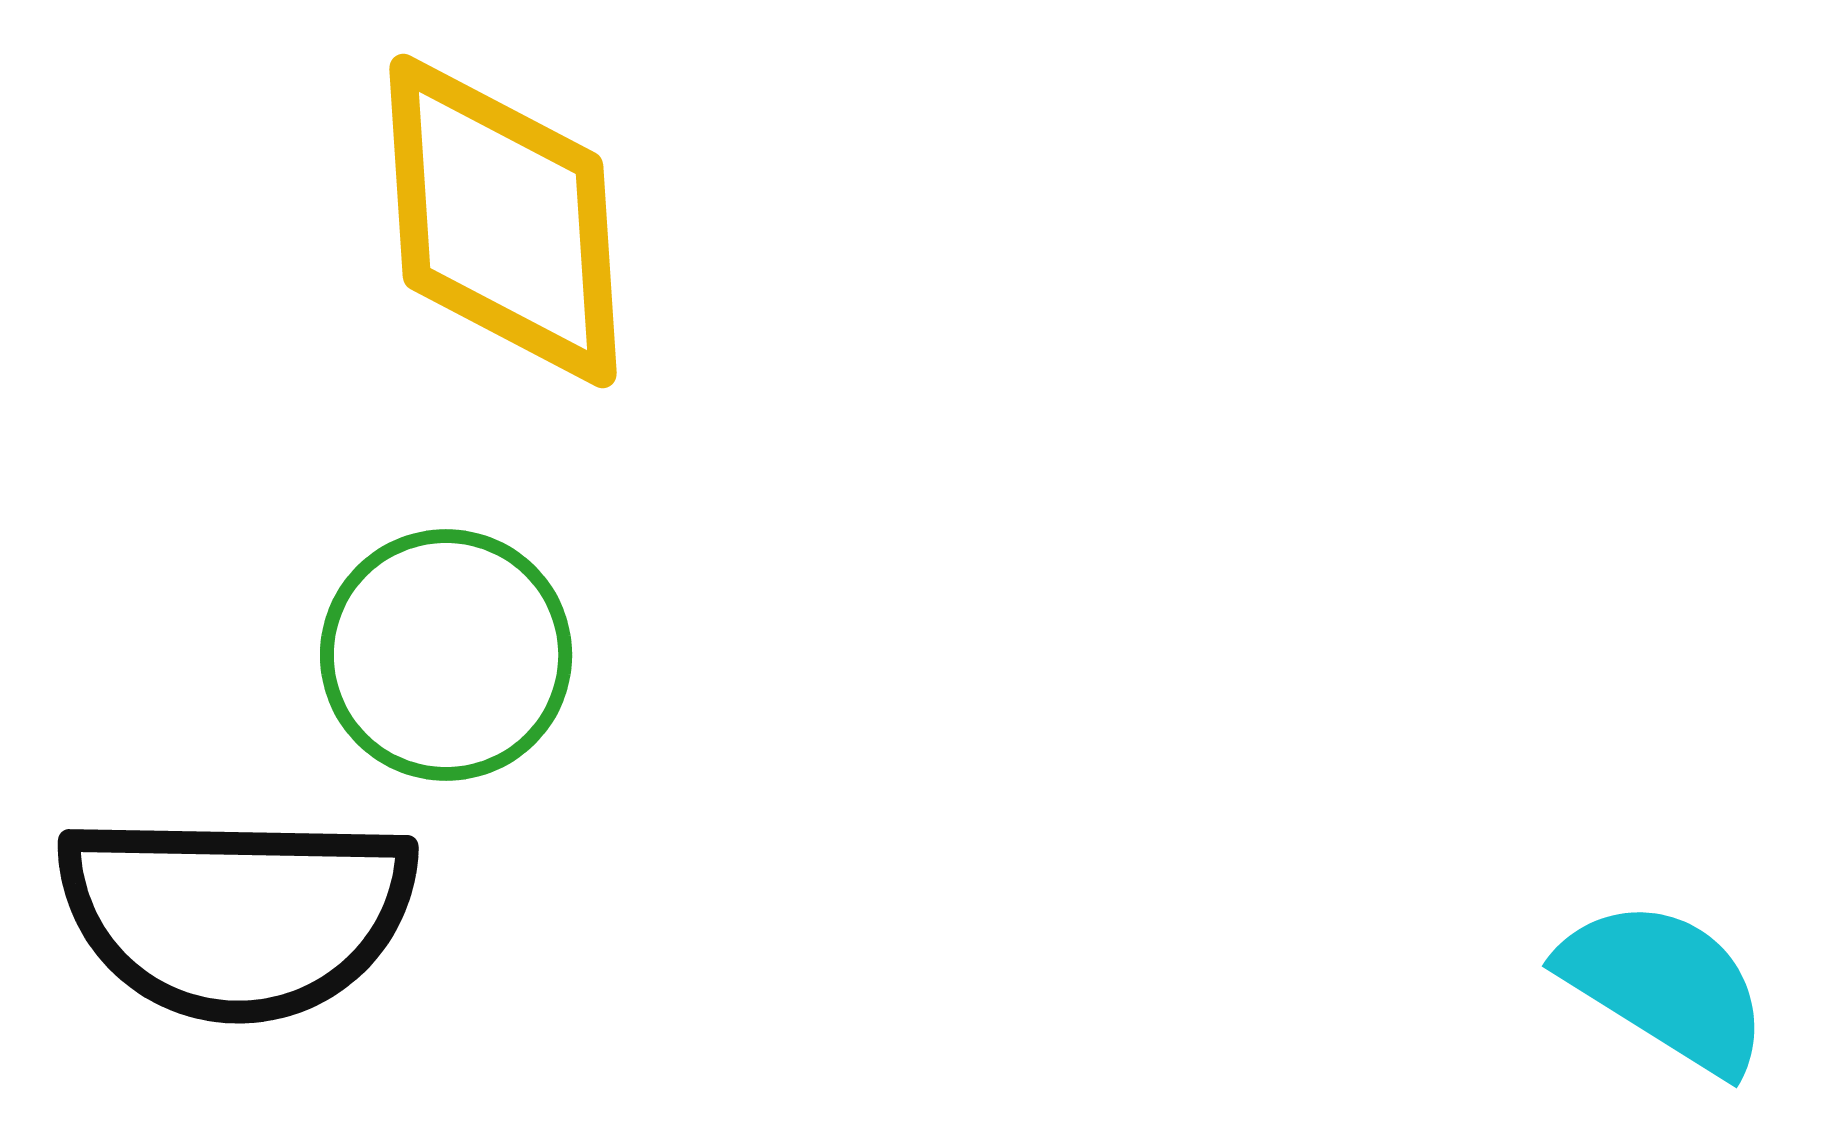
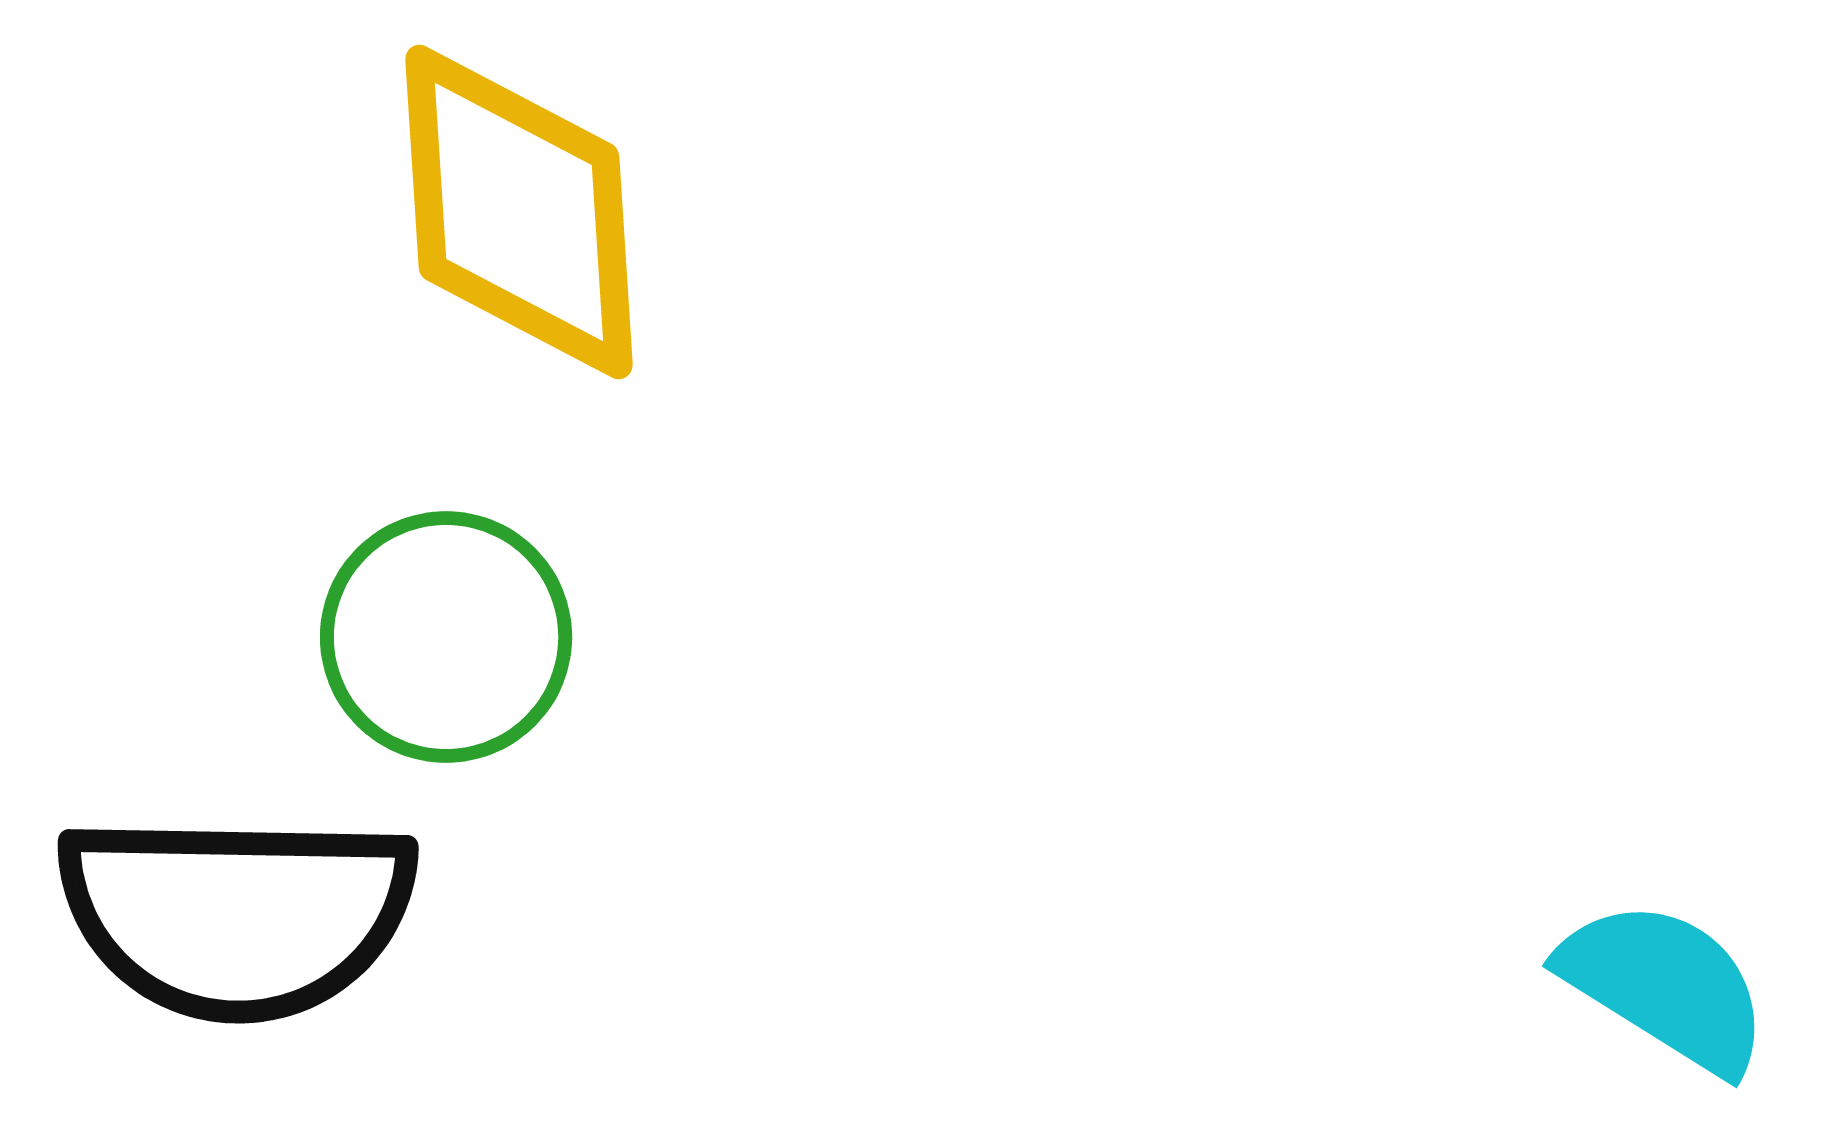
yellow diamond: moved 16 px right, 9 px up
green circle: moved 18 px up
